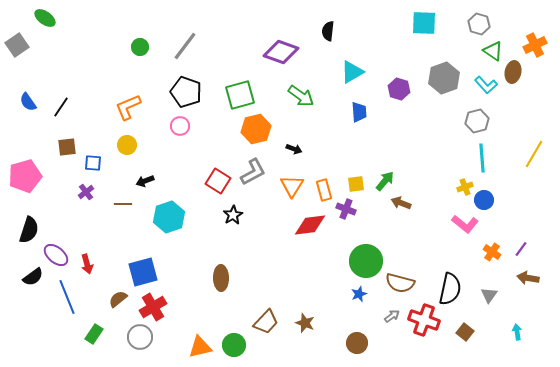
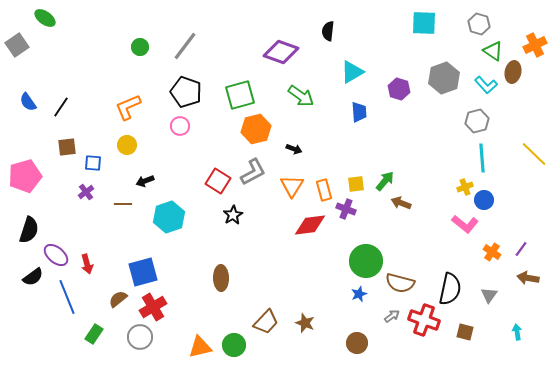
yellow line at (534, 154): rotated 76 degrees counterclockwise
brown square at (465, 332): rotated 24 degrees counterclockwise
